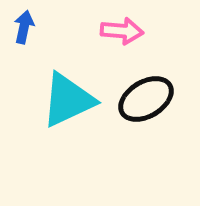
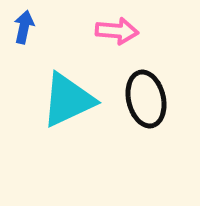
pink arrow: moved 5 px left
black ellipse: rotated 72 degrees counterclockwise
